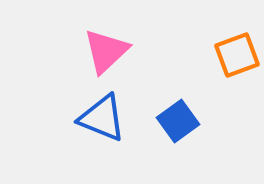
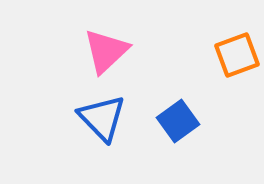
blue triangle: rotated 24 degrees clockwise
